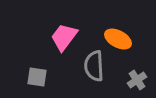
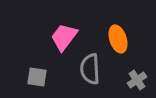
orange ellipse: rotated 44 degrees clockwise
gray semicircle: moved 4 px left, 3 px down
